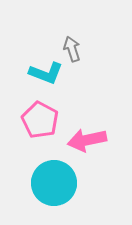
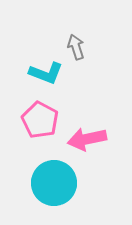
gray arrow: moved 4 px right, 2 px up
pink arrow: moved 1 px up
